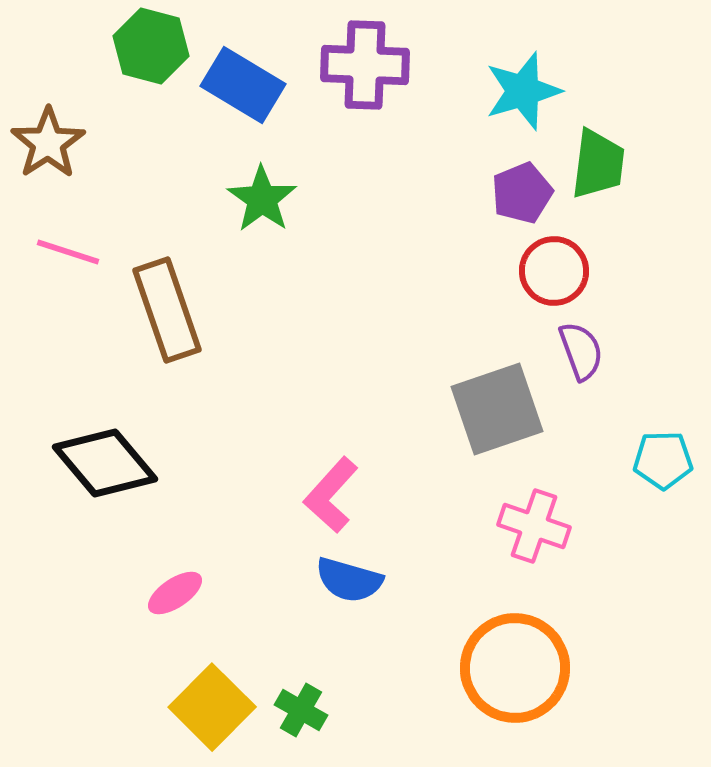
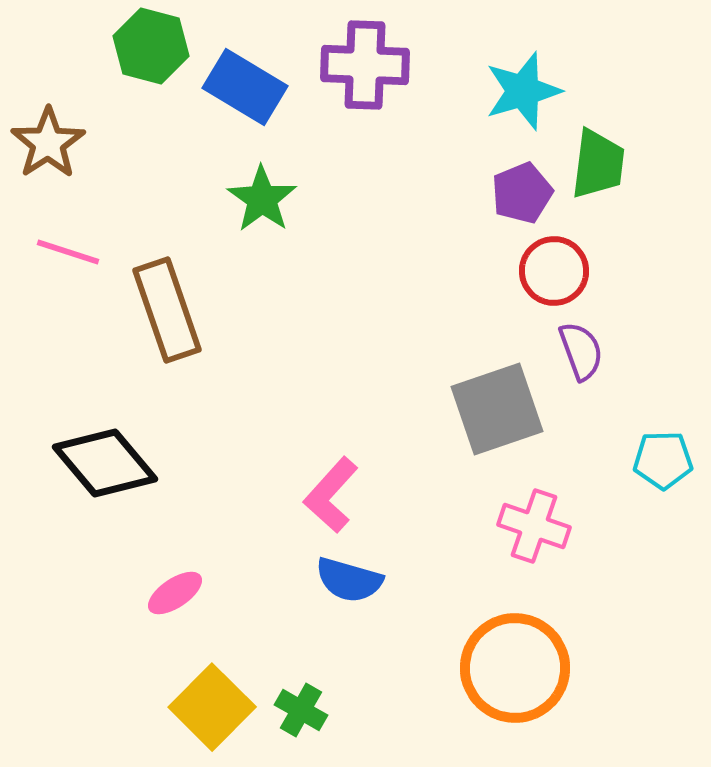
blue rectangle: moved 2 px right, 2 px down
